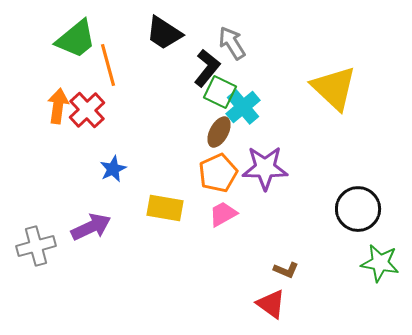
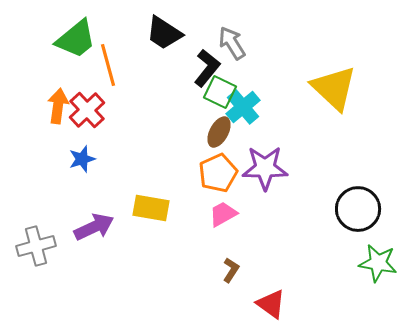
blue star: moved 31 px left, 10 px up; rotated 8 degrees clockwise
yellow rectangle: moved 14 px left
purple arrow: moved 3 px right
green star: moved 2 px left
brown L-shape: moved 55 px left; rotated 80 degrees counterclockwise
